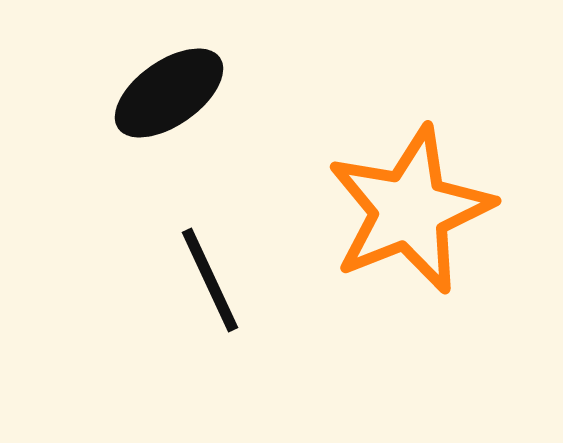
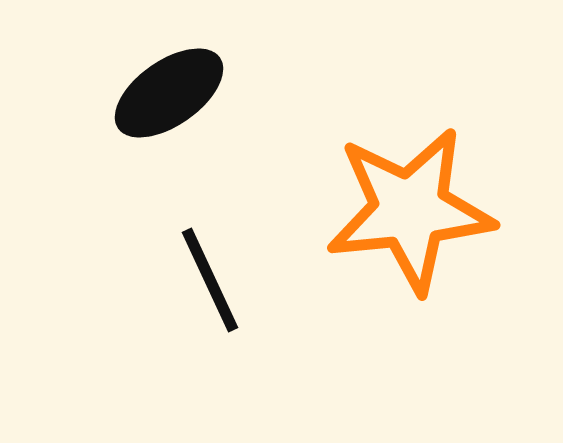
orange star: rotated 16 degrees clockwise
